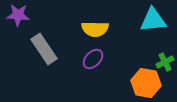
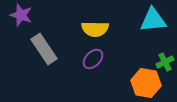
purple star: moved 3 px right; rotated 15 degrees clockwise
